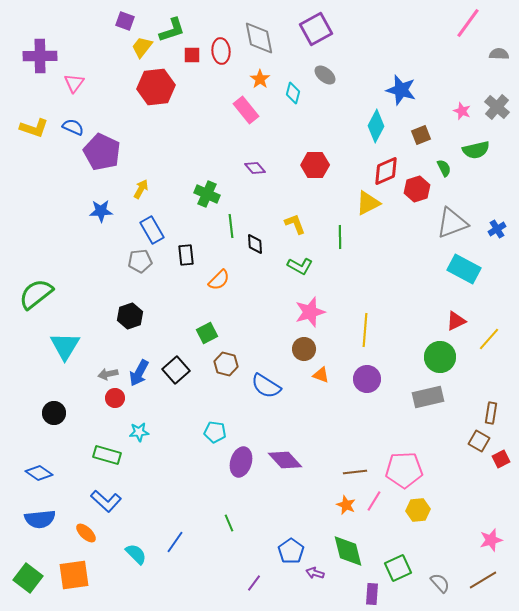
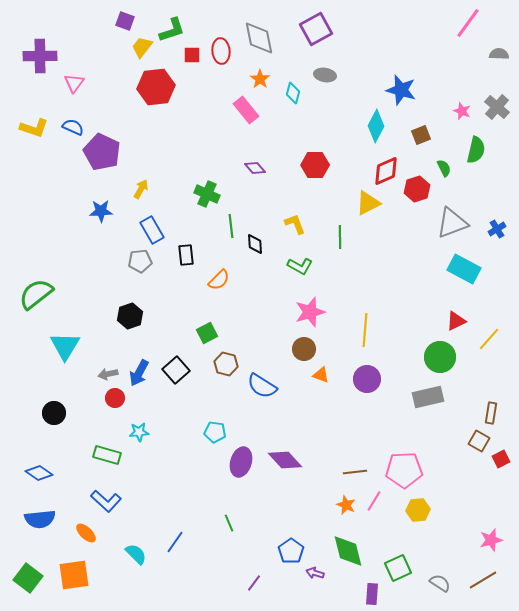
gray ellipse at (325, 75): rotated 30 degrees counterclockwise
green semicircle at (476, 150): rotated 64 degrees counterclockwise
blue semicircle at (266, 386): moved 4 px left
gray semicircle at (440, 583): rotated 15 degrees counterclockwise
